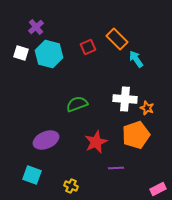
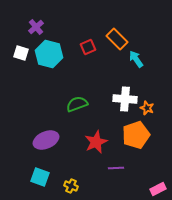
cyan square: moved 8 px right, 2 px down
